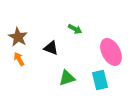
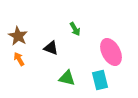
green arrow: rotated 32 degrees clockwise
brown star: moved 1 px up
green triangle: rotated 30 degrees clockwise
